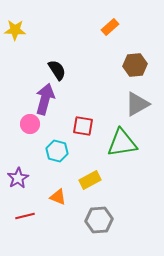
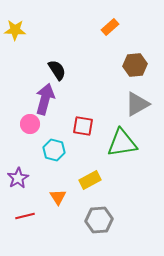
cyan hexagon: moved 3 px left, 1 px up
orange triangle: rotated 36 degrees clockwise
